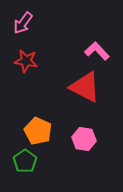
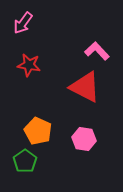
red star: moved 3 px right, 4 px down
